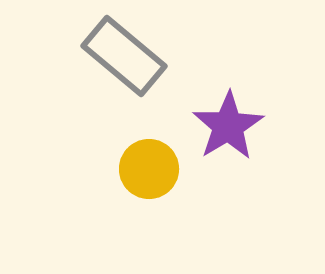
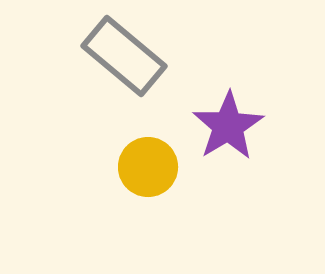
yellow circle: moved 1 px left, 2 px up
